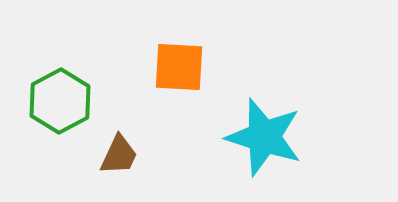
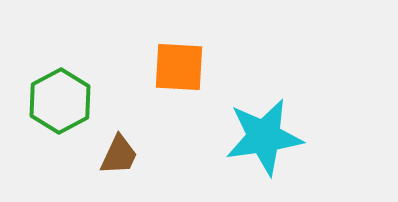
cyan star: rotated 26 degrees counterclockwise
